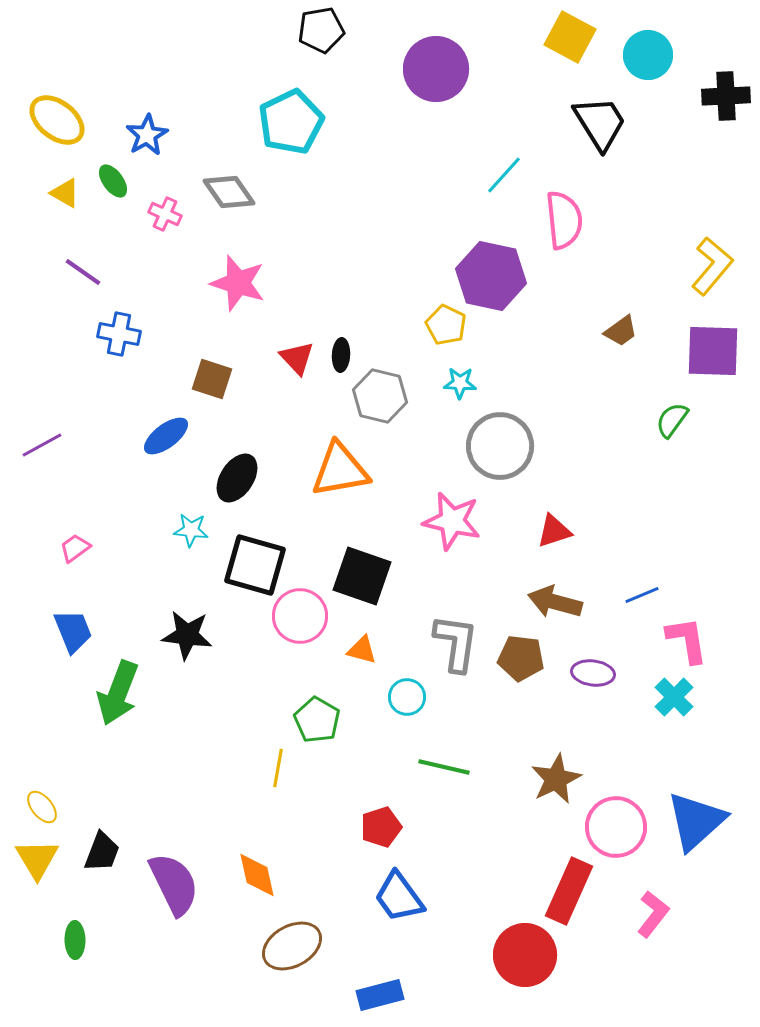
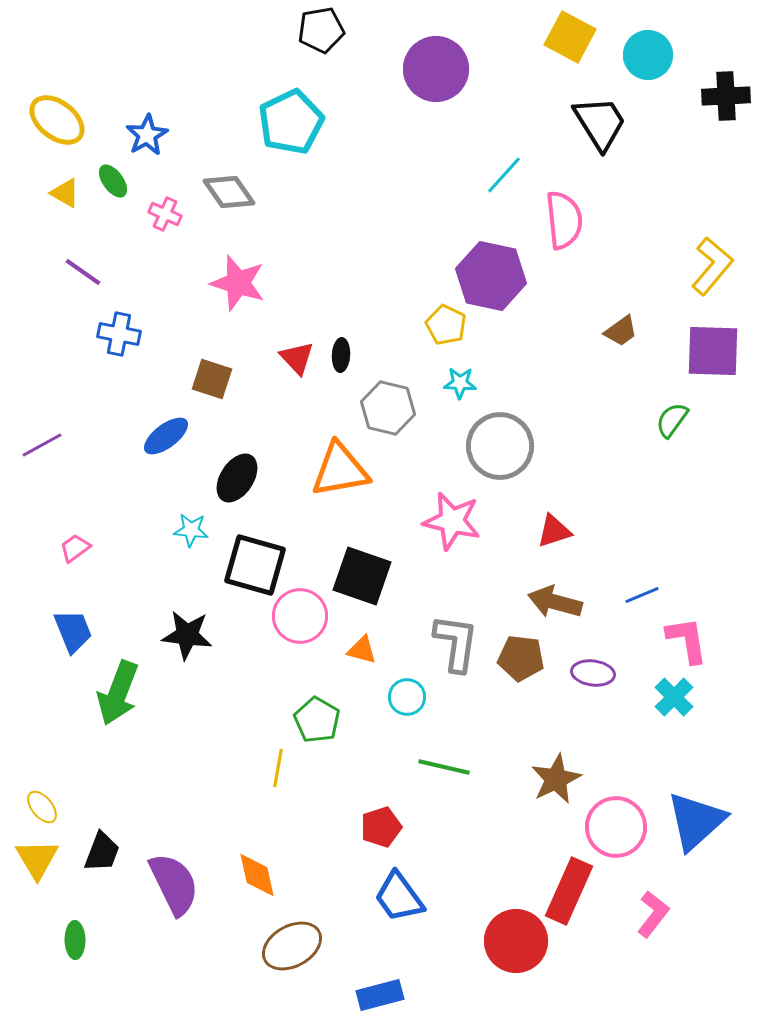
gray hexagon at (380, 396): moved 8 px right, 12 px down
red circle at (525, 955): moved 9 px left, 14 px up
